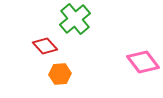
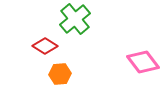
red diamond: rotated 15 degrees counterclockwise
